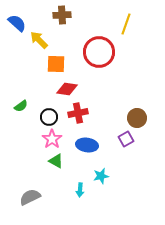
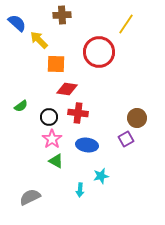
yellow line: rotated 15 degrees clockwise
red cross: rotated 18 degrees clockwise
